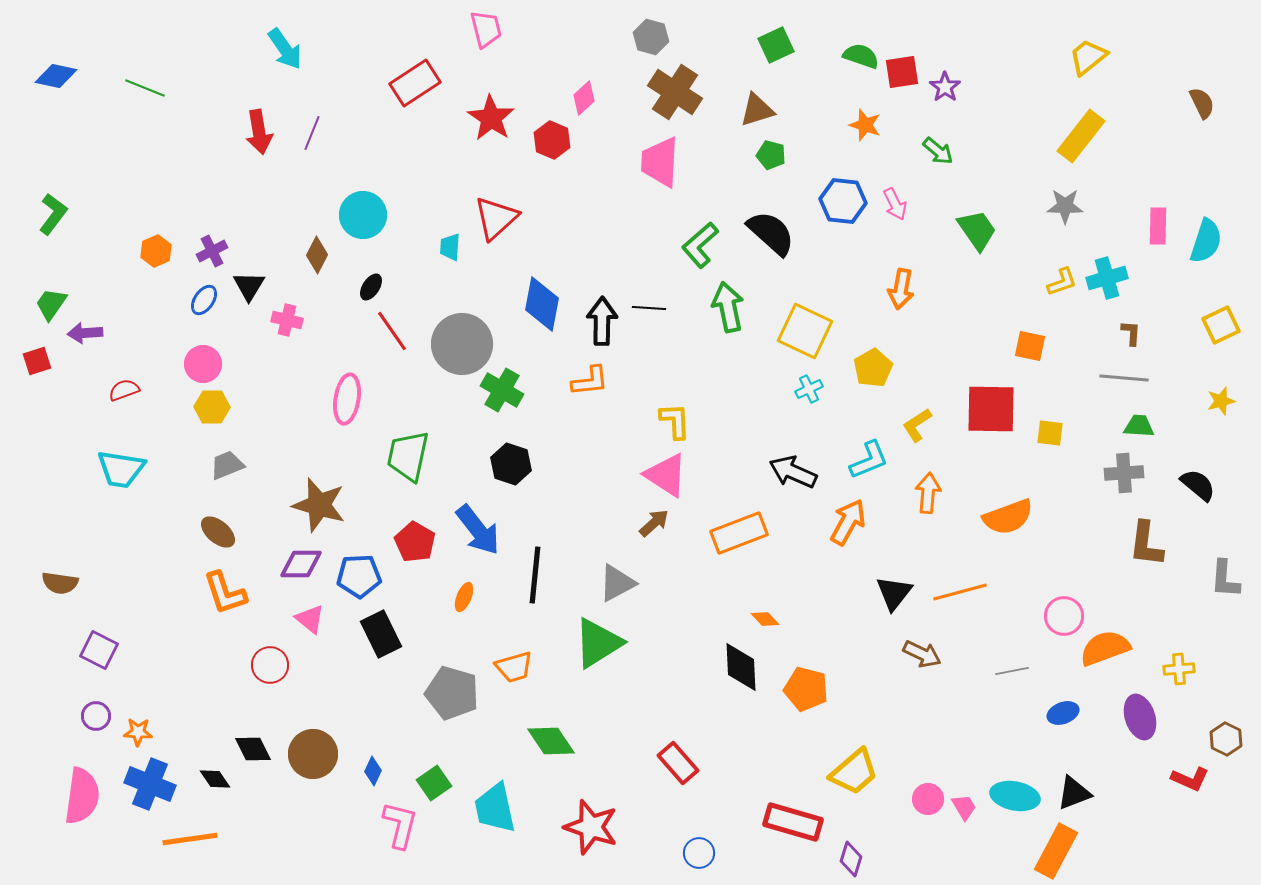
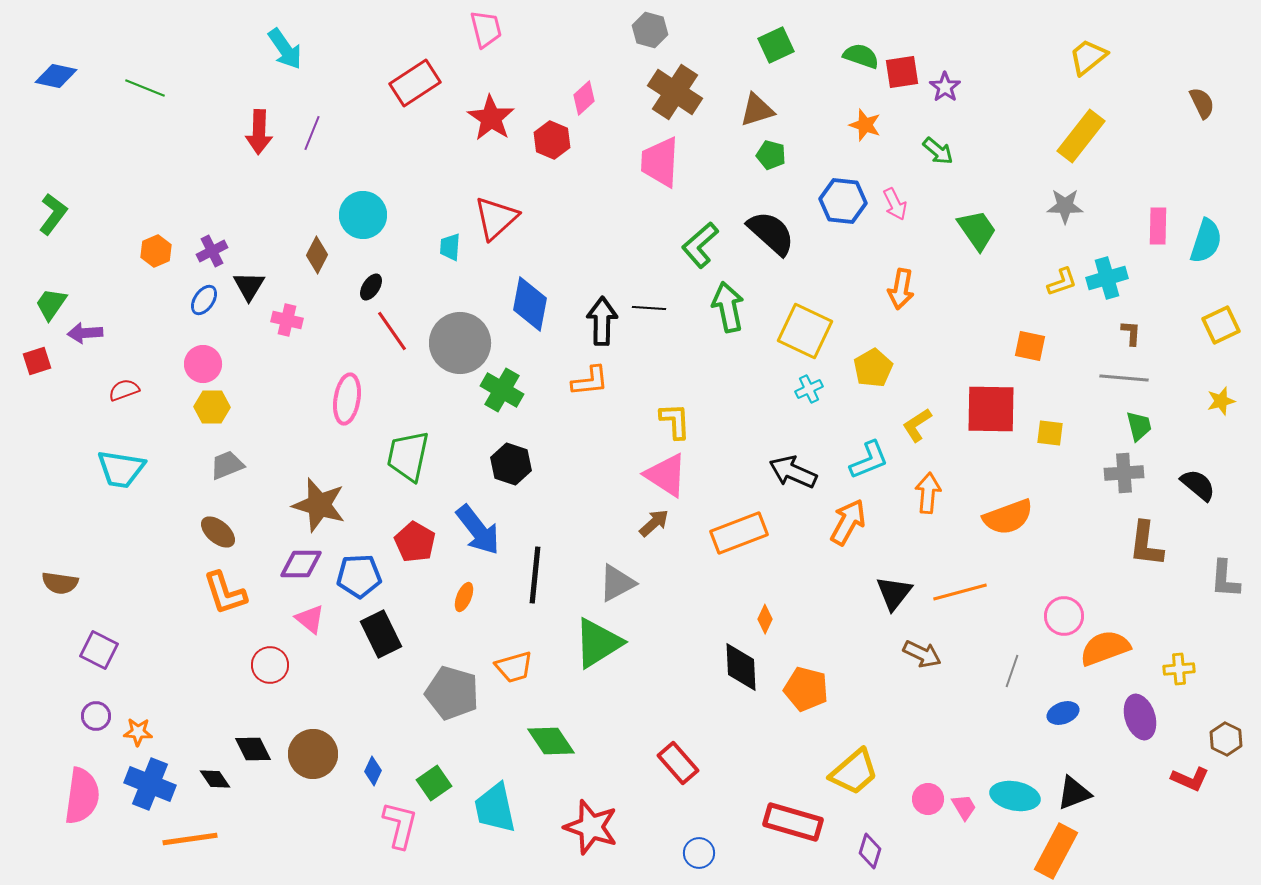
gray hexagon at (651, 37): moved 1 px left, 7 px up
red arrow at (259, 132): rotated 12 degrees clockwise
blue diamond at (542, 304): moved 12 px left
gray circle at (462, 344): moved 2 px left, 1 px up
green trapezoid at (1139, 426): rotated 72 degrees clockwise
orange diamond at (765, 619): rotated 68 degrees clockwise
gray line at (1012, 671): rotated 60 degrees counterclockwise
purple diamond at (851, 859): moved 19 px right, 8 px up
